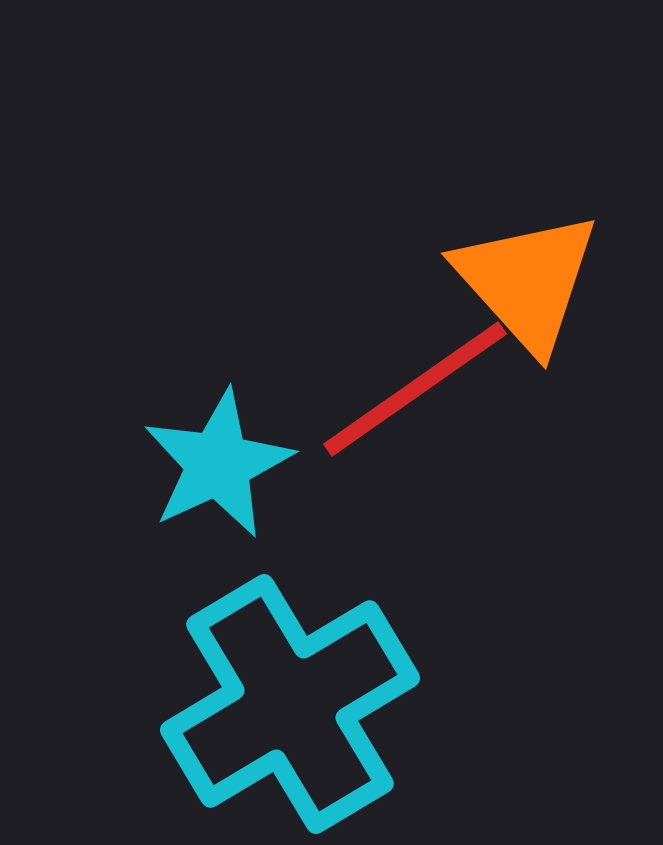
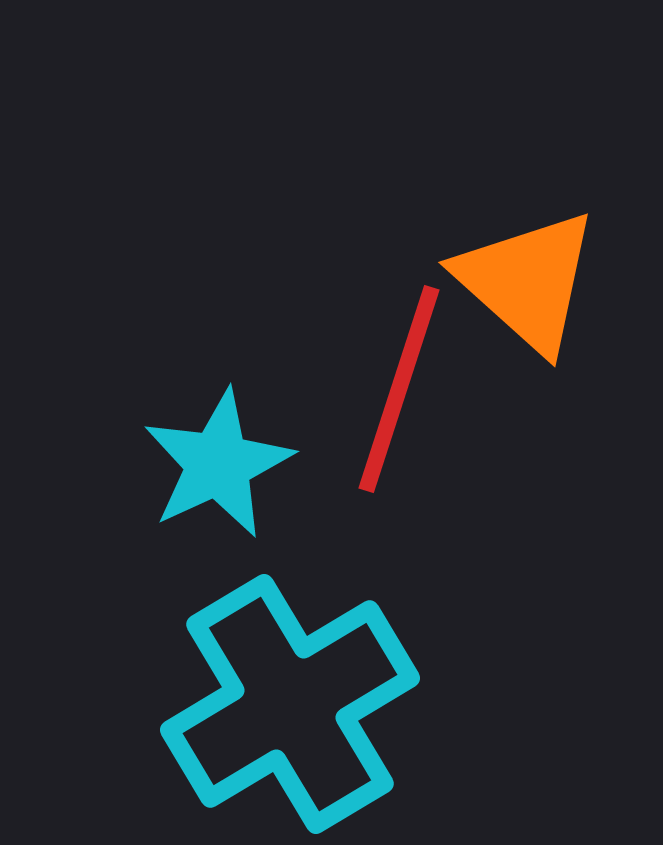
orange triangle: rotated 6 degrees counterclockwise
red line: moved 16 px left; rotated 37 degrees counterclockwise
